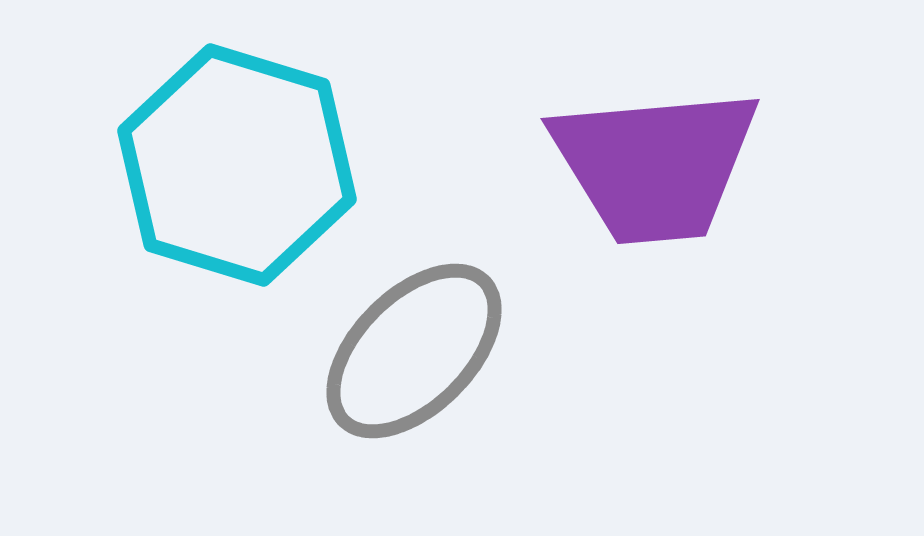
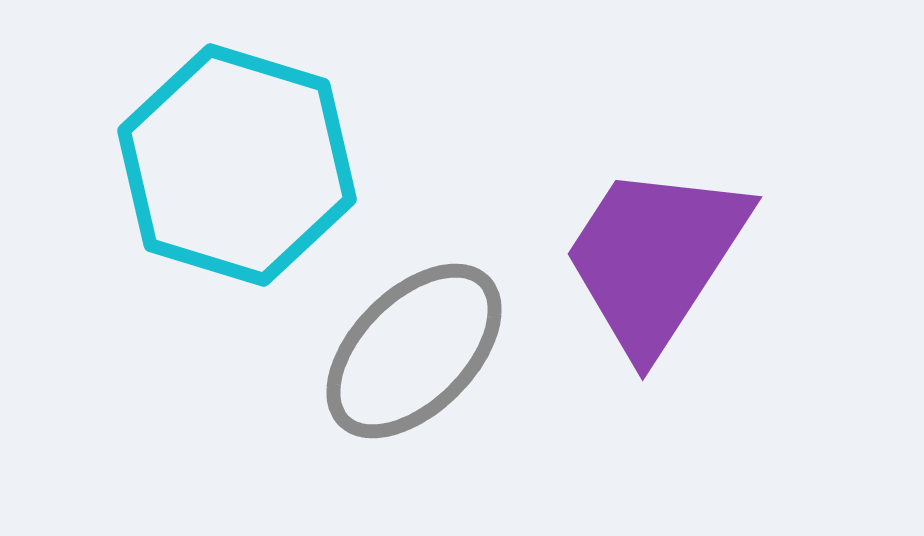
purple trapezoid: moved 93 px down; rotated 128 degrees clockwise
